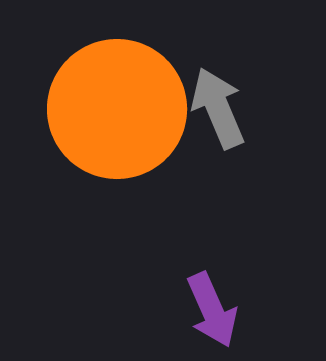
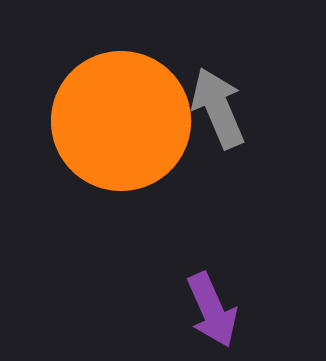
orange circle: moved 4 px right, 12 px down
